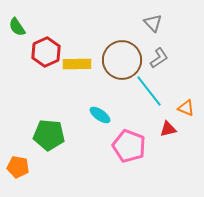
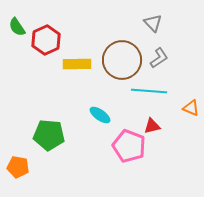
red hexagon: moved 12 px up
cyan line: rotated 48 degrees counterclockwise
orange triangle: moved 5 px right
red triangle: moved 16 px left, 3 px up
